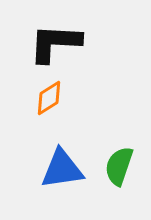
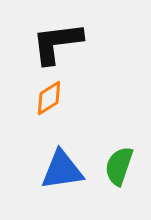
black L-shape: moved 2 px right; rotated 10 degrees counterclockwise
blue triangle: moved 1 px down
